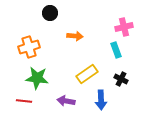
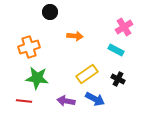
black circle: moved 1 px up
pink cross: rotated 18 degrees counterclockwise
cyan rectangle: rotated 42 degrees counterclockwise
black cross: moved 3 px left
blue arrow: moved 6 px left, 1 px up; rotated 60 degrees counterclockwise
